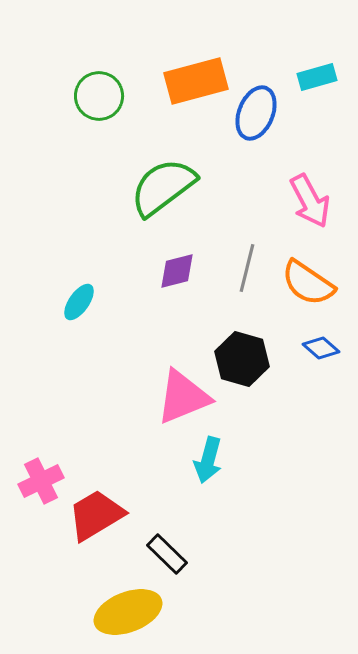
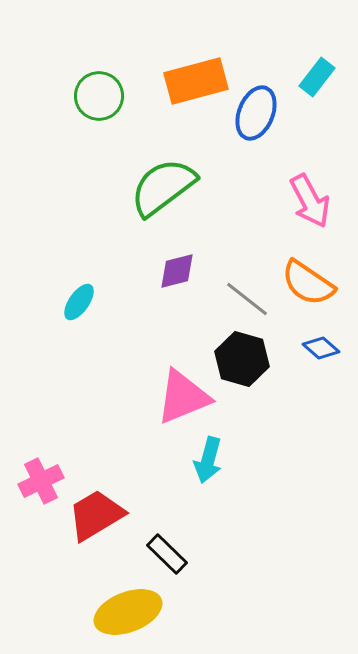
cyan rectangle: rotated 36 degrees counterclockwise
gray line: moved 31 px down; rotated 66 degrees counterclockwise
